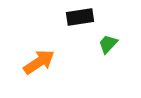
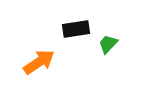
black rectangle: moved 4 px left, 12 px down
